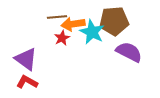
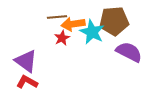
purple triangle: moved 2 px down
